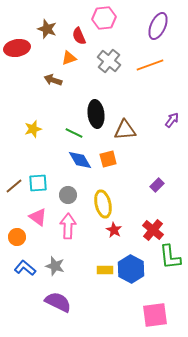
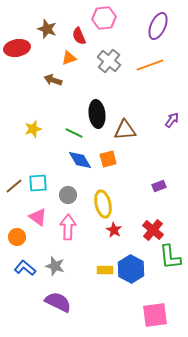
black ellipse: moved 1 px right
purple rectangle: moved 2 px right, 1 px down; rotated 24 degrees clockwise
pink arrow: moved 1 px down
